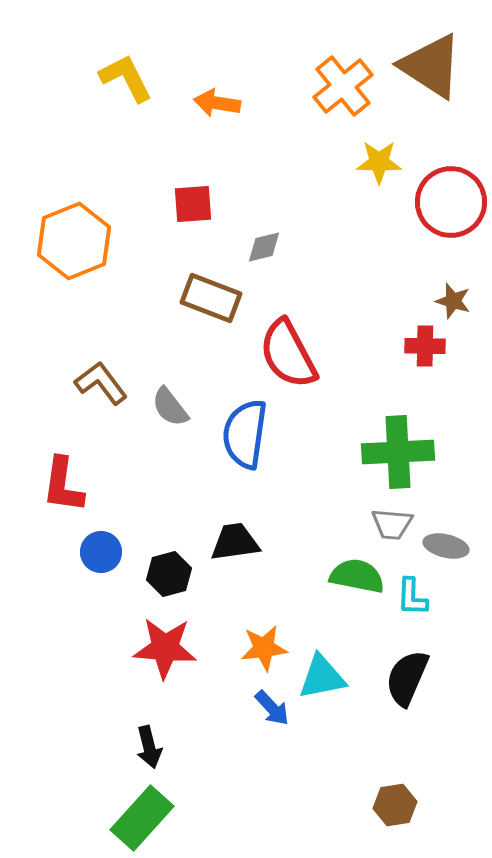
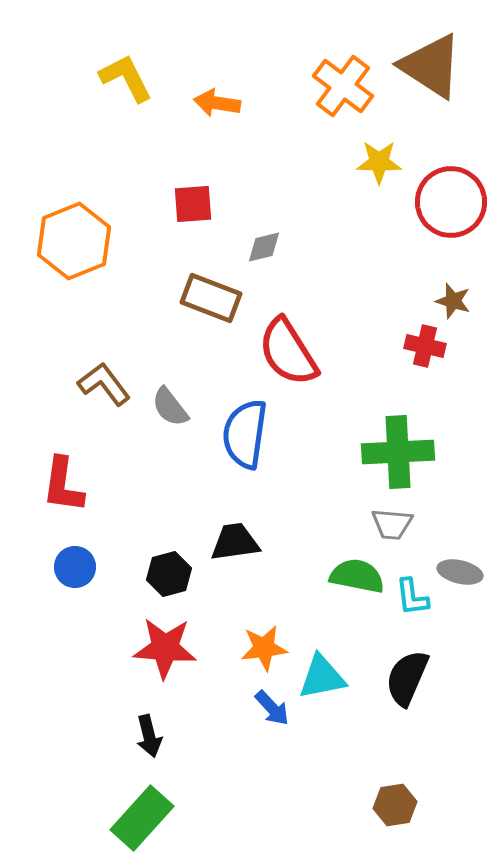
orange cross: rotated 14 degrees counterclockwise
red cross: rotated 12 degrees clockwise
red semicircle: moved 2 px up; rotated 4 degrees counterclockwise
brown L-shape: moved 3 px right, 1 px down
gray ellipse: moved 14 px right, 26 px down
blue circle: moved 26 px left, 15 px down
cyan L-shape: rotated 9 degrees counterclockwise
black arrow: moved 11 px up
